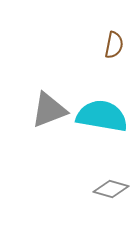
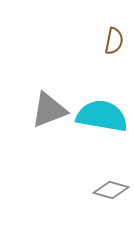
brown semicircle: moved 4 px up
gray diamond: moved 1 px down
